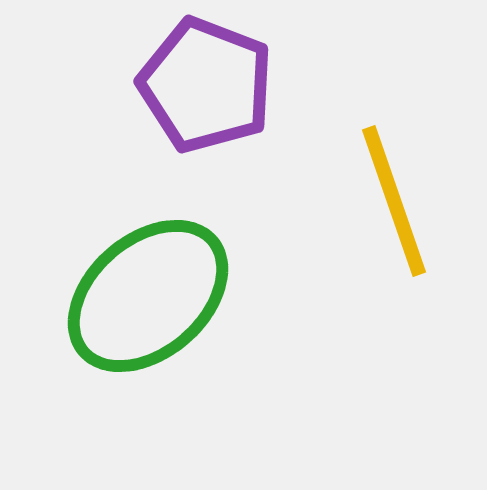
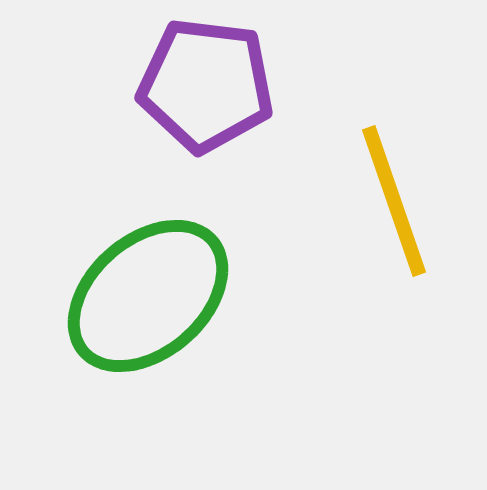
purple pentagon: rotated 14 degrees counterclockwise
